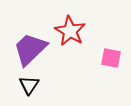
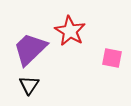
pink square: moved 1 px right
